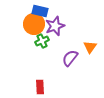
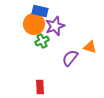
orange triangle: rotated 48 degrees counterclockwise
